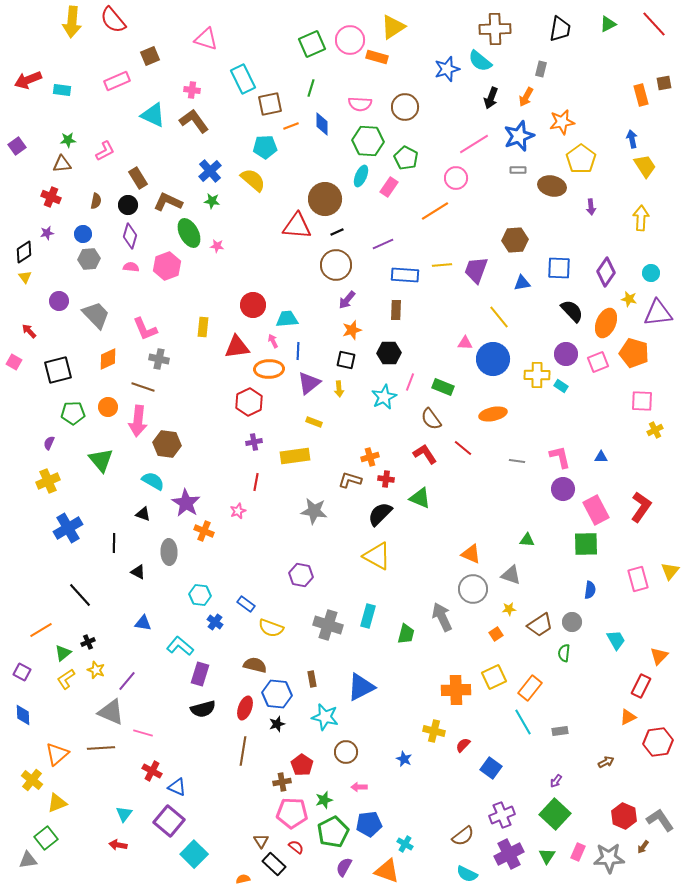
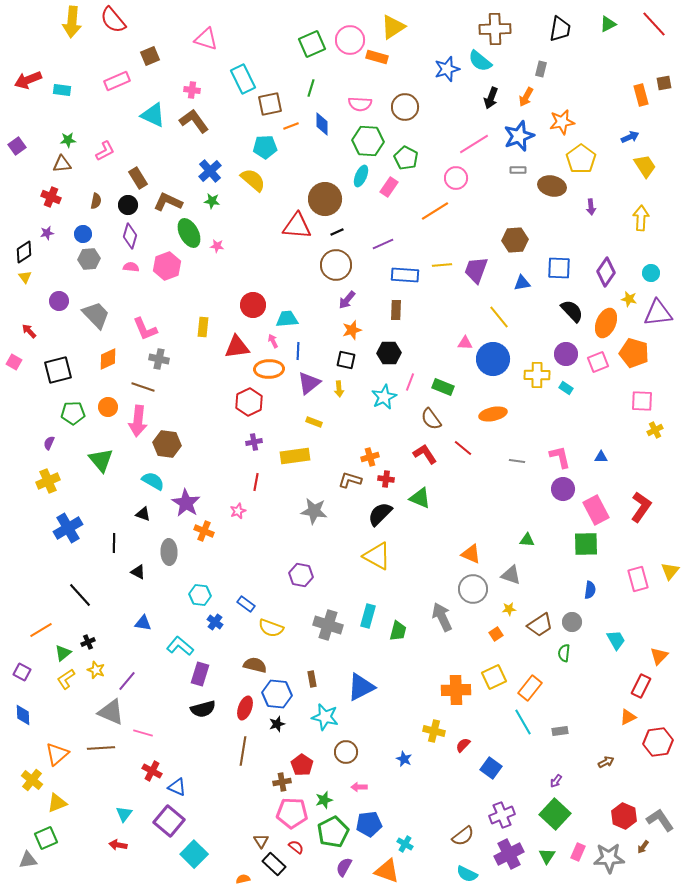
blue arrow at (632, 139): moved 2 px left, 2 px up; rotated 78 degrees clockwise
cyan rectangle at (561, 386): moved 5 px right, 2 px down
green trapezoid at (406, 634): moved 8 px left, 3 px up
green square at (46, 838): rotated 15 degrees clockwise
